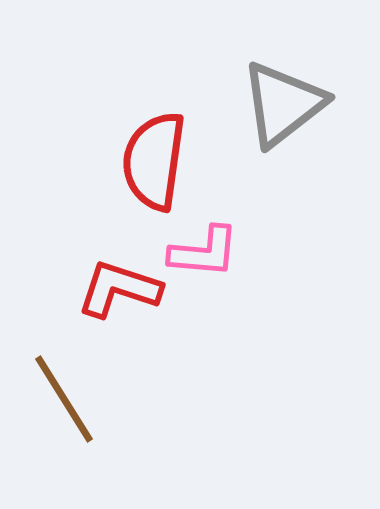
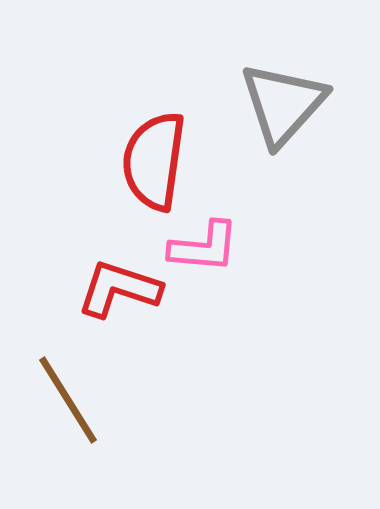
gray triangle: rotated 10 degrees counterclockwise
pink L-shape: moved 5 px up
brown line: moved 4 px right, 1 px down
